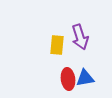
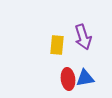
purple arrow: moved 3 px right
